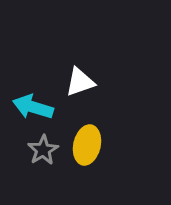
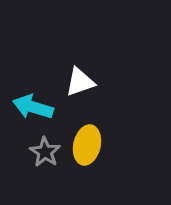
gray star: moved 2 px right, 2 px down; rotated 8 degrees counterclockwise
